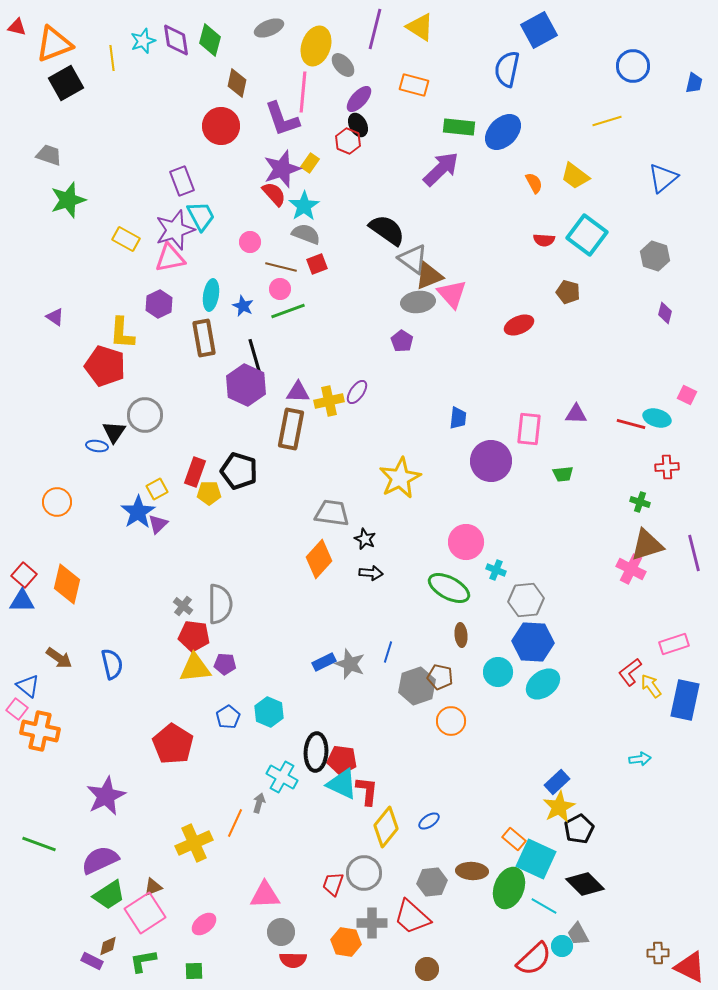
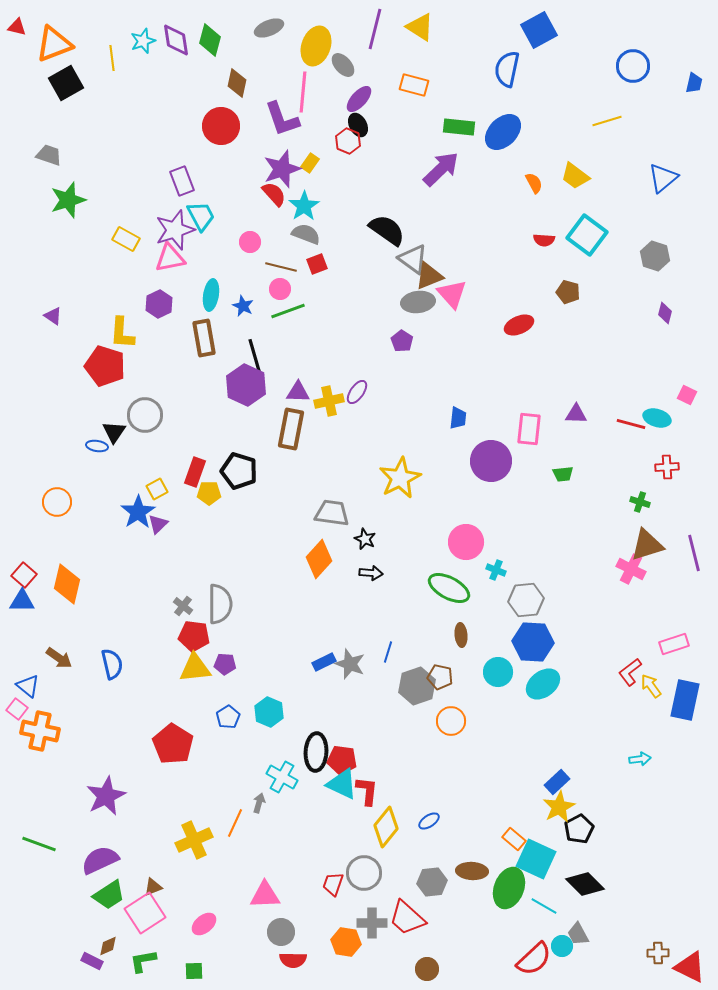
purple triangle at (55, 317): moved 2 px left, 1 px up
yellow cross at (194, 843): moved 3 px up
red trapezoid at (412, 917): moved 5 px left, 1 px down
